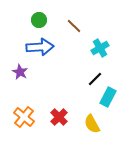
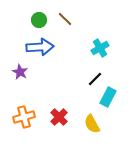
brown line: moved 9 px left, 7 px up
orange cross: rotated 35 degrees clockwise
